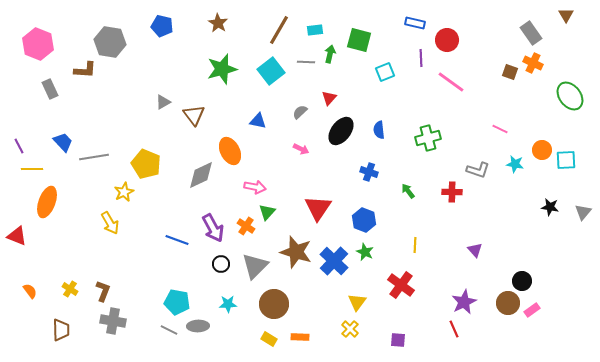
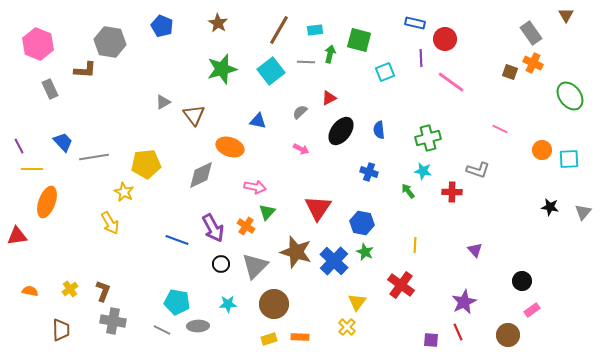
blue pentagon at (162, 26): rotated 10 degrees clockwise
red circle at (447, 40): moved 2 px left, 1 px up
red triangle at (329, 98): rotated 21 degrees clockwise
orange ellipse at (230, 151): moved 4 px up; rotated 44 degrees counterclockwise
cyan square at (566, 160): moved 3 px right, 1 px up
yellow pentagon at (146, 164): rotated 28 degrees counterclockwise
cyan star at (515, 164): moved 92 px left, 7 px down
yellow star at (124, 192): rotated 18 degrees counterclockwise
blue hexagon at (364, 220): moved 2 px left, 3 px down; rotated 10 degrees counterclockwise
red triangle at (17, 236): rotated 30 degrees counterclockwise
yellow cross at (70, 289): rotated 21 degrees clockwise
orange semicircle at (30, 291): rotated 42 degrees counterclockwise
brown circle at (508, 303): moved 32 px down
yellow cross at (350, 329): moved 3 px left, 2 px up
red line at (454, 329): moved 4 px right, 3 px down
gray line at (169, 330): moved 7 px left
yellow rectangle at (269, 339): rotated 49 degrees counterclockwise
purple square at (398, 340): moved 33 px right
